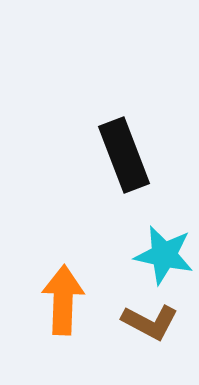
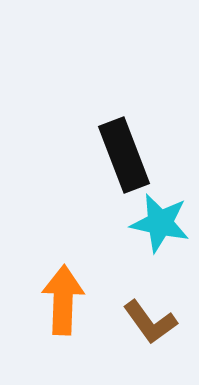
cyan star: moved 4 px left, 32 px up
brown L-shape: rotated 26 degrees clockwise
